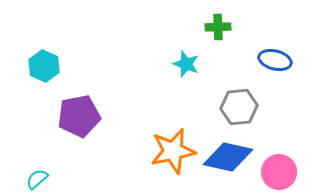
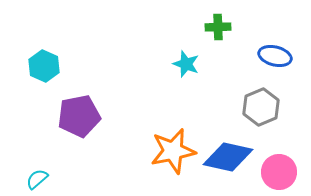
blue ellipse: moved 4 px up
gray hexagon: moved 22 px right; rotated 18 degrees counterclockwise
